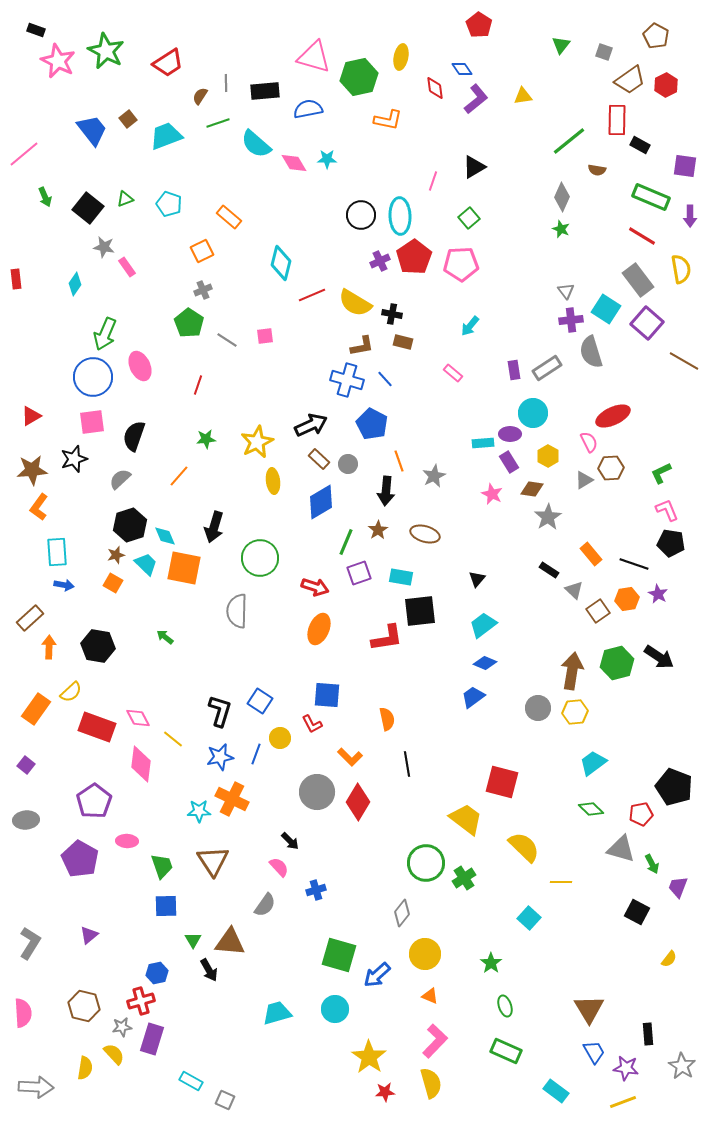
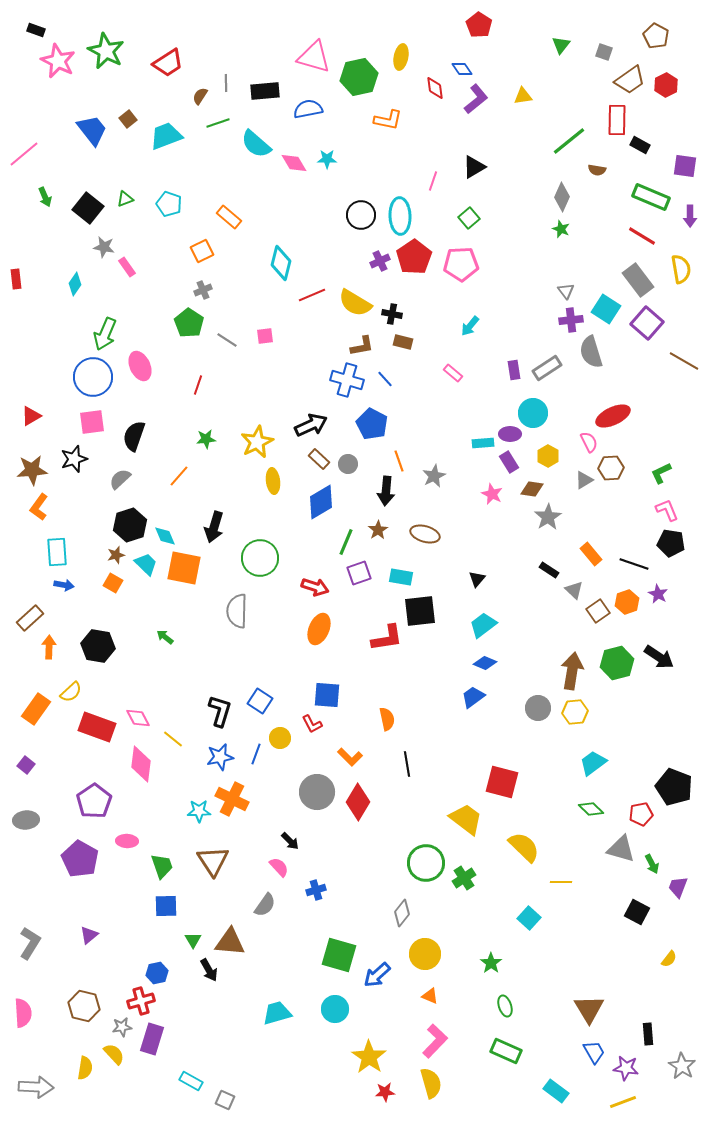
orange hexagon at (627, 599): moved 3 px down; rotated 10 degrees counterclockwise
